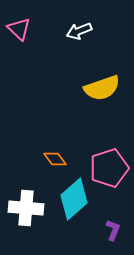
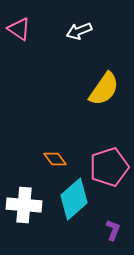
pink triangle: rotated 10 degrees counterclockwise
yellow semicircle: moved 2 px right, 1 px down; rotated 36 degrees counterclockwise
pink pentagon: moved 1 px up
white cross: moved 2 px left, 3 px up
